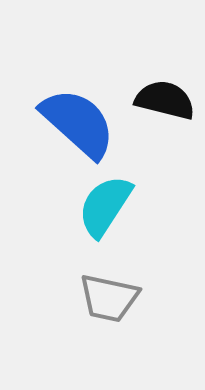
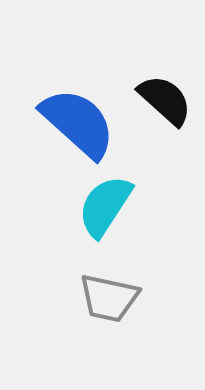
black semicircle: rotated 28 degrees clockwise
